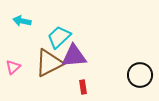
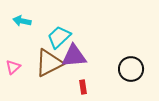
black circle: moved 9 px left, 6 px up
